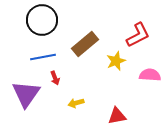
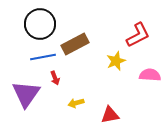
black circle: moved 2 px left, 4 px down
brown rectangle: moved 10 px left; rotated 12 degrees clockwise
red triangle: moved 7 px left, 1 px up
